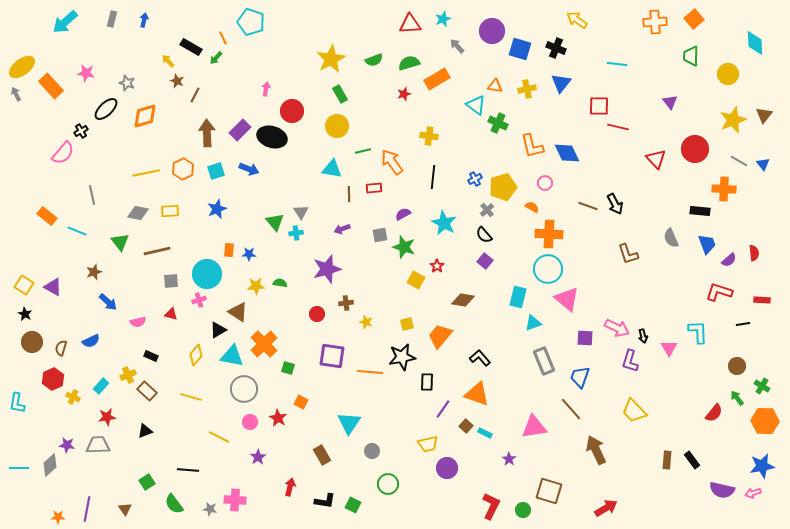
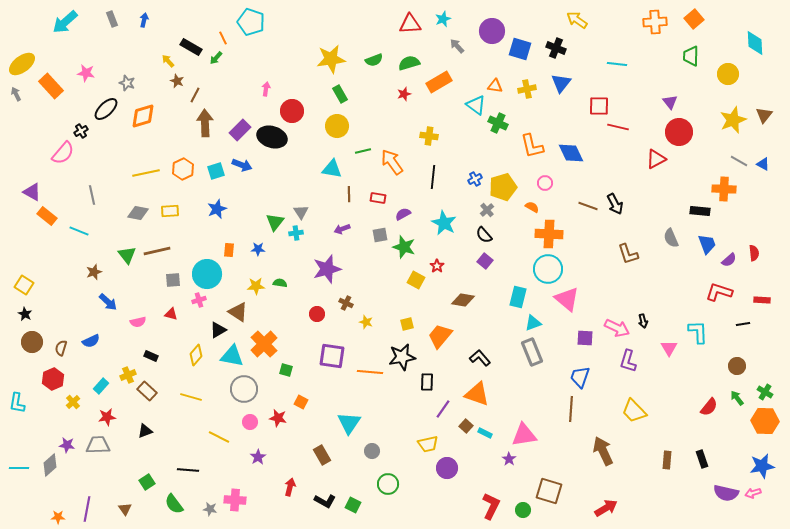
gray rectangle at (112, 19): rotated 35 degrees counterclockwise
yellow star at (331, 59): rotated 20 degrees clockwise
yellow ellipse at (22, 67): moved 3 px up
orange rectangle at (437, 79): moved 2 px right, 3 px down
orange diamond at (145, 116): moved 2 px left
brown arrow at (207, 133): moved 2 px left, 10 px up
red circle at (695, 149): moved 16 px left, 17 px up
blue diamond at (567, 153): moved 4 px right
red triangle at (656, 159): rotated 45 degrees clockwise
blue triangle at (763, 164): rotated 24 degrees counterclockwise
blue arrow at (249, 169): moved 7 px left, 4 px up
red rectangle at (374, 188): moved 4 px right, 10 px down; rotated 14 degrees clockwise
green triangle at (275, 222): rotated 18 degrees clockwise
cyan line at (77, 231): moved 2 px right
green triangle at (120, 242): moved 7 px right, 13 px down
blue star at (249, 254): moved 9 px right, 5 px up
gray square at (171, 281): moved 2 px right, 1 px up
purple triangle at (53, 287): moved 21 px left, 95 px up
brown cross at (346, 303): rotated 32 degrees clockwise
black arrow at (643, 336): moved 15 px up
gray rectangle at (544, 361): moved 12 px left, 9 px up
purple L-shape at (630, 361): moved 2 px left
green square at (288, 368): moved 2 px left, 2 px down
green cross at (762, 386): moved 3 px right, 6 px down
yellow cross at (73, 397): moved 5 px down; rotated 24 degrees clockwise
brown line at (571, 409): rotated 45 degrees clockwise
red semicircle at (714, 413): moved 5 px left, 6 px up
red star at (278, 418): rotated 18 degrees counterclockwise
pink triangle at (534, 427): moved 10 px left, 8 px down
brown arrow at (596, 450): moved 7 px right, 1 px down
black rectangle at (692, 460): moved 10 px right, 1 px up; rotated 18 degrees clockwise
purple semicircle at (722, 490): moved 4 px right, 3 px down
black L-shape at (325, 501): rotated 20 degrees clockwise
